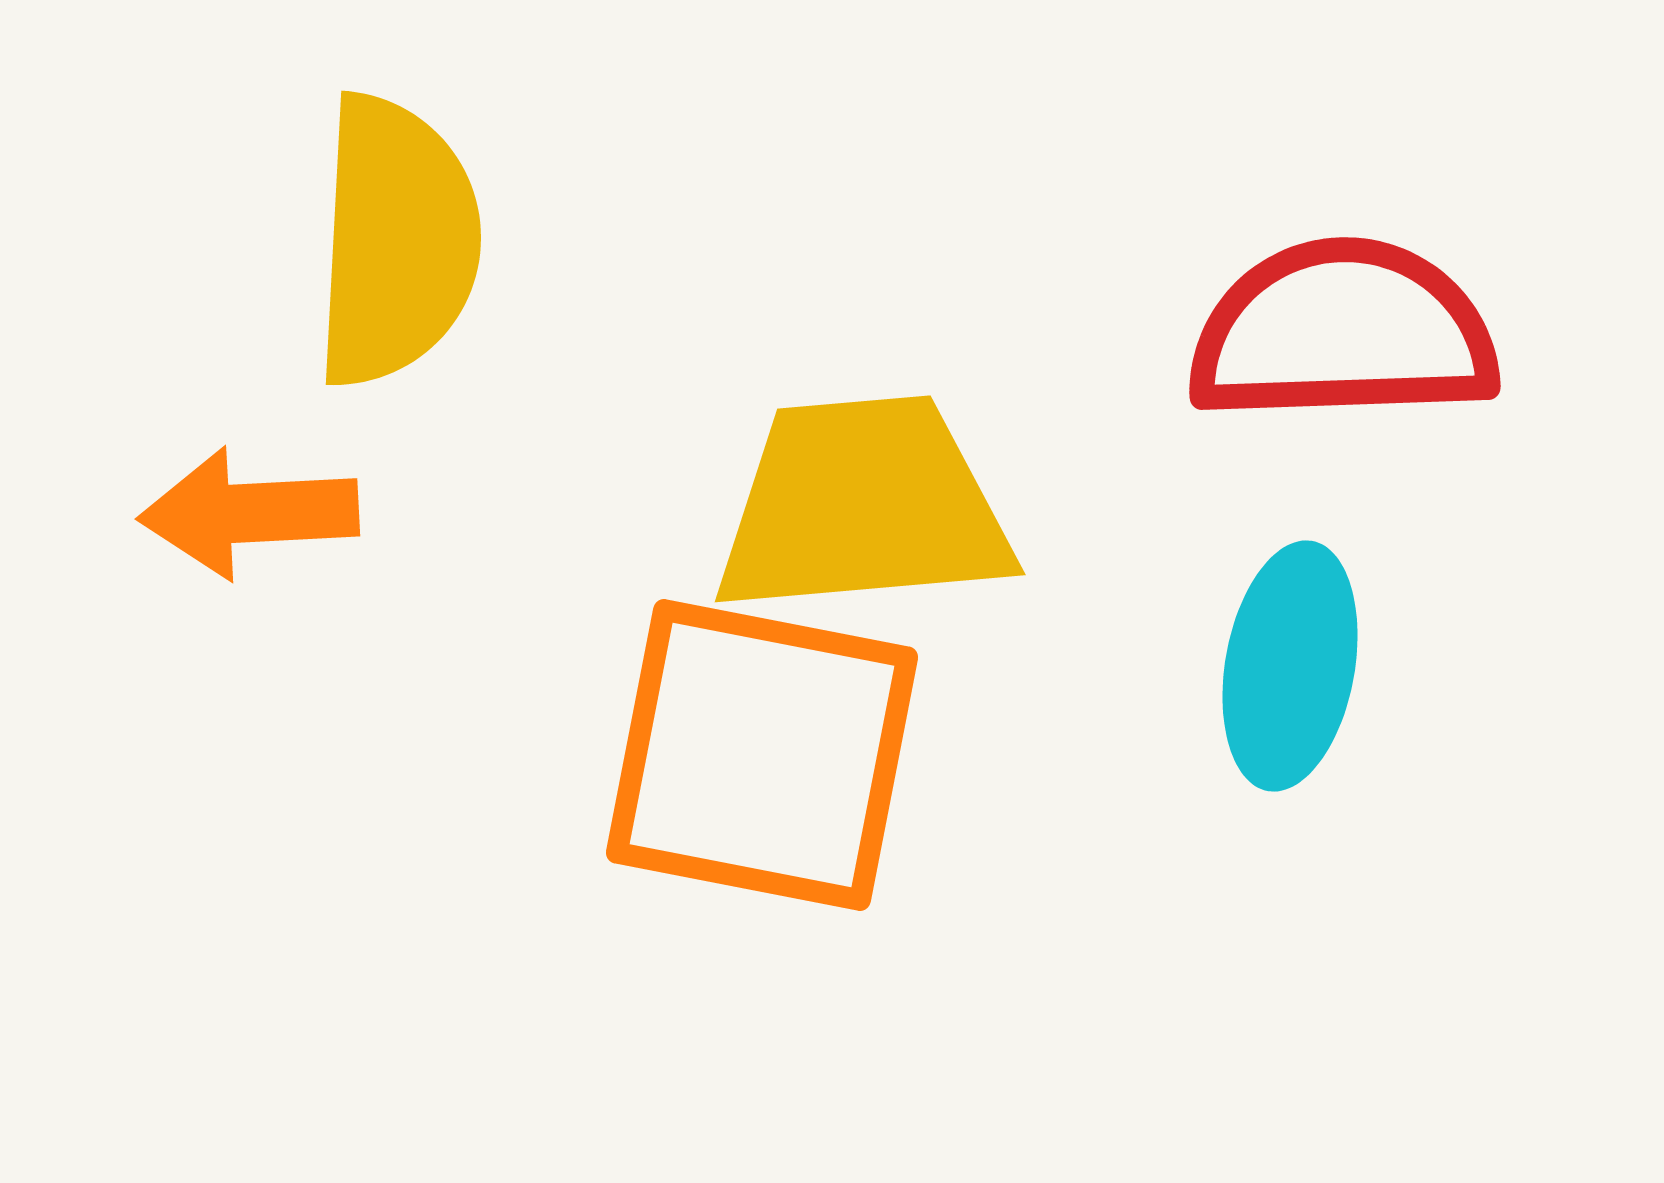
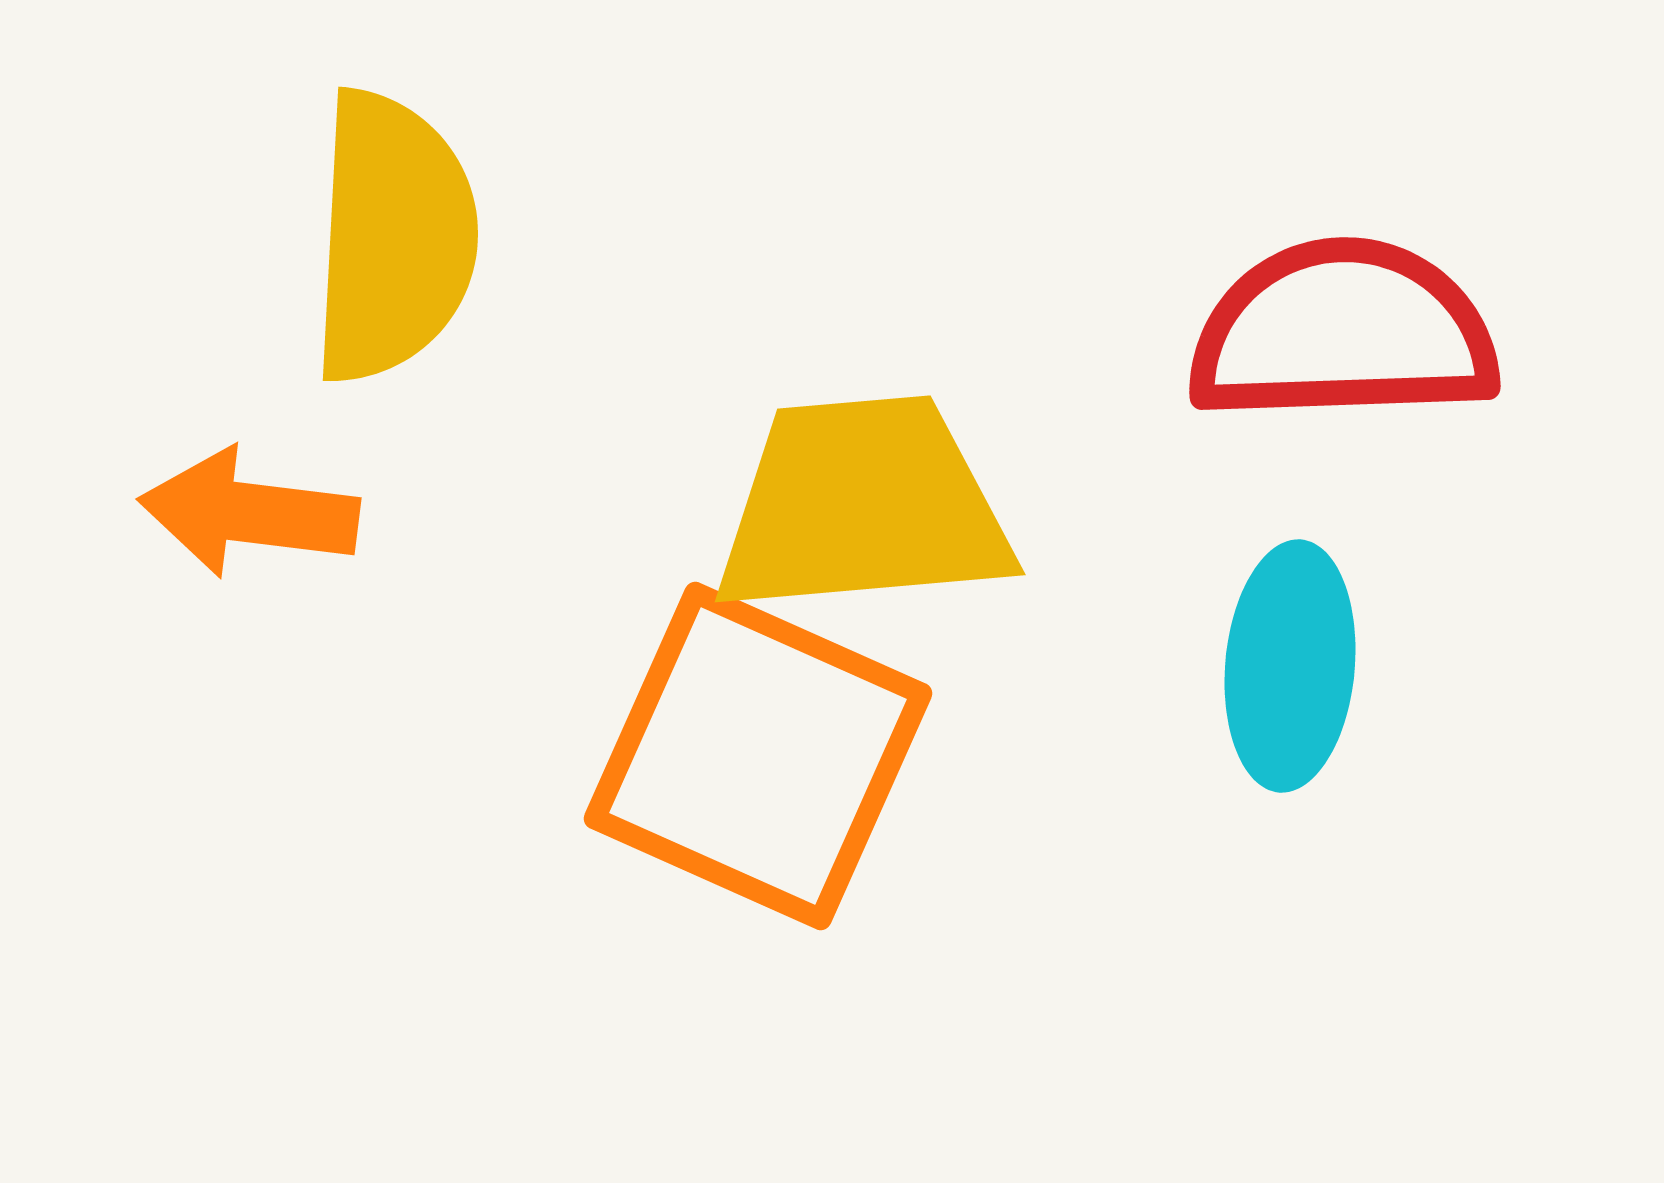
yellow semicircle: moved 3 px left, 4 px up
orange arrow: rotated 10 degrees clockwise
cyan ellipse: rotated 5 degrees counterclockwise
orange square: moved 4 px left, 1 px down; rotated 13 degrees clockwise
